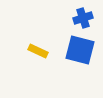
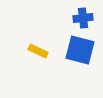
blue cross: rotated 12 degrees clockwise
